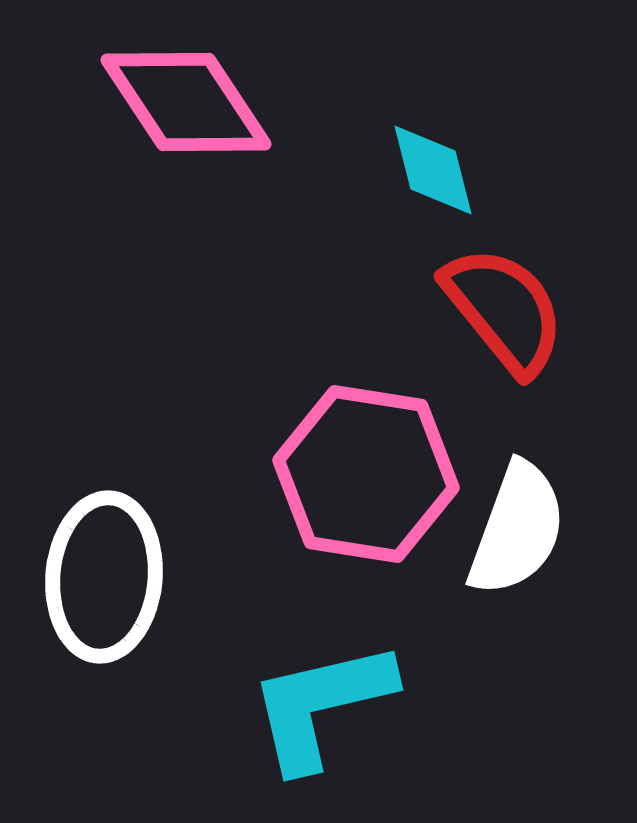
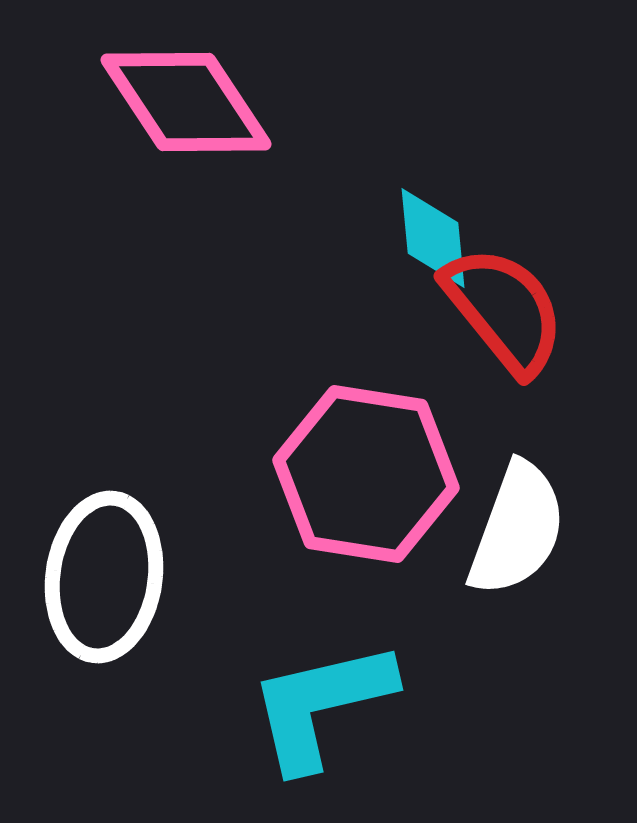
cyan diamond: moved 68 px down; rotated 9 degrees clockwise
white ellipse: rotated 3 degrees clockwise
